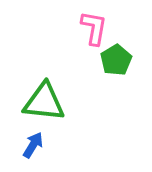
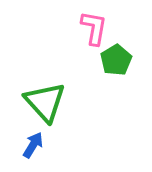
green triangle: moved 1 px right; rotated 42 degrees clockwise
